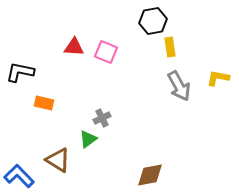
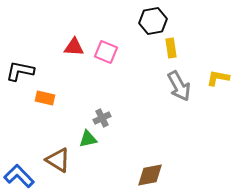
yellow rectangle: moved 1 px right, 1 px down
black L-shape: moved 1 px up
orange rectangle: moved 1 px right, 5 px up
green triangle: rotated 24 degrees clockwise
